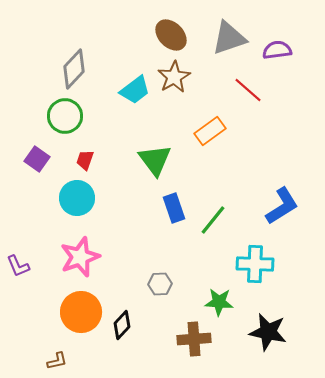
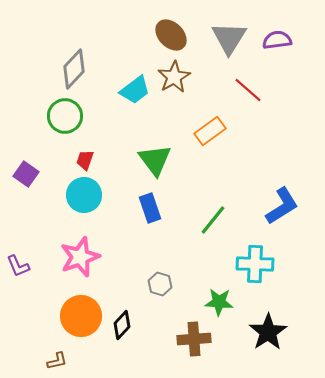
gray triangle: rotated 39 degrees counterclockwise
purple semicircle: moved 10 px up
purple square: moved 11 px left, 15 px down
cyan circle: moved 7 px right, 3 px up
blue rectangle: moved 24 px left
gray hexagon: rotated 20 degrees clockwise
orange circle: moved 4 px down
black star: rotated 27 degrees clockwise
